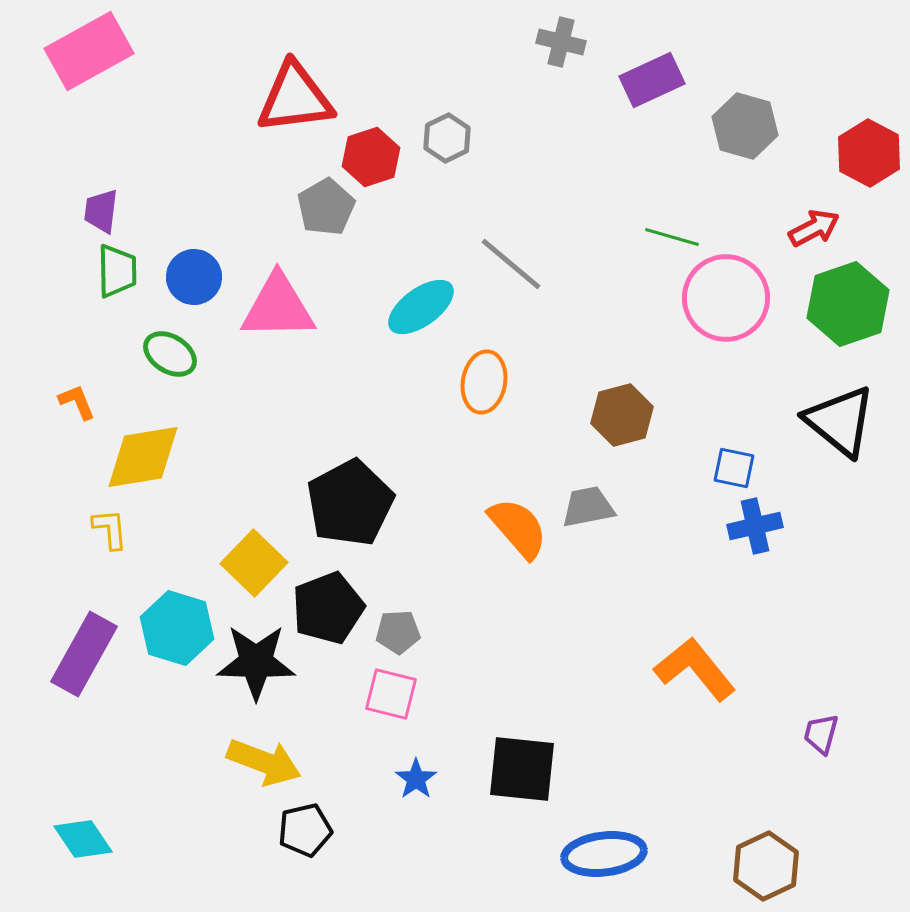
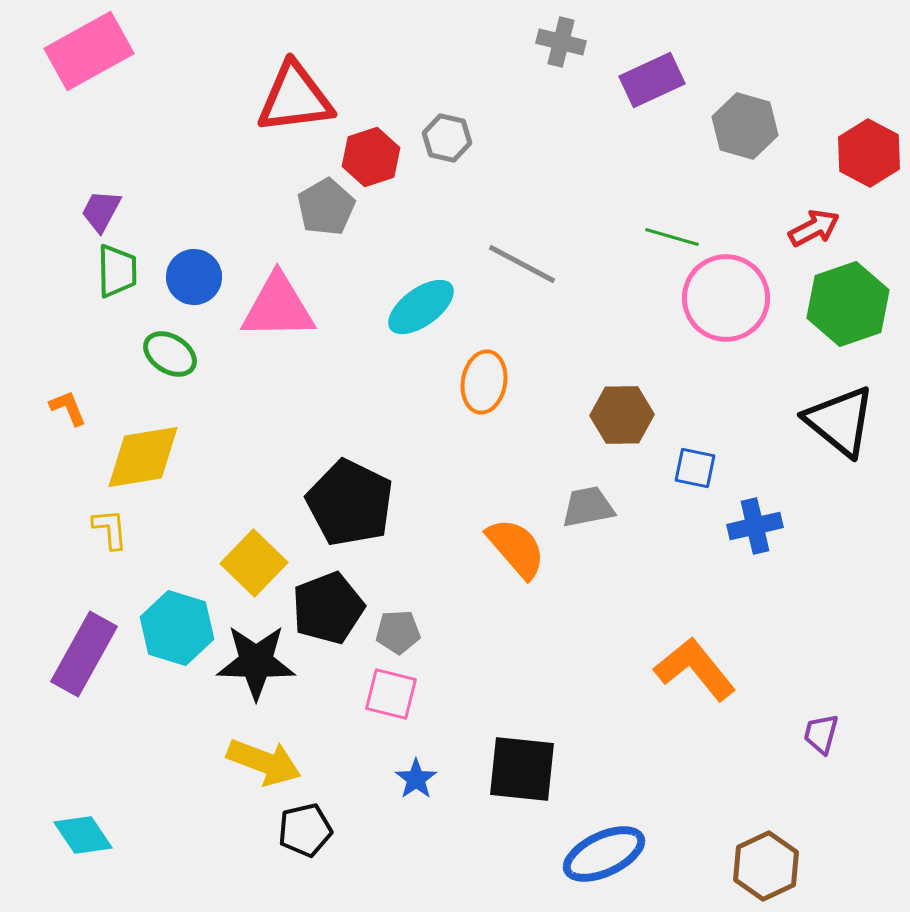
gray hexagon at (447, 138): rotated 21 degrees counterclockwise
purple trapezoid at (101, 211): rotated 21 degrees clockwise
gray line at (511, 264): moved 11 px right; rotated 12 degrees counterclockwise
orange L-shape at (77, 402): moved 9 px left, 6 px down
brown hexagon at (622, 415): rotated 14 degrees clockwise
blue square at (734, 468): moved 39 px left
black pentagon at (350, 503): rotated 18 degrees counterclockwise
orange semicircle at (518, 528): moved 2 px left, 20 px down
cyan diamond at (83, 839): moved 4 px up
blue ellipse at (604, 854): rotated 18 degrees counterclockwise
